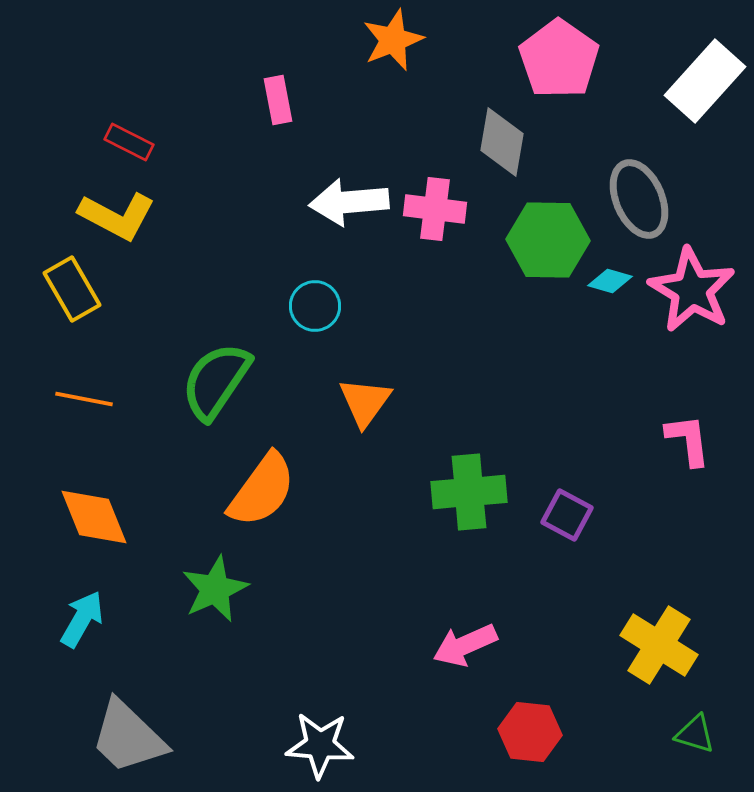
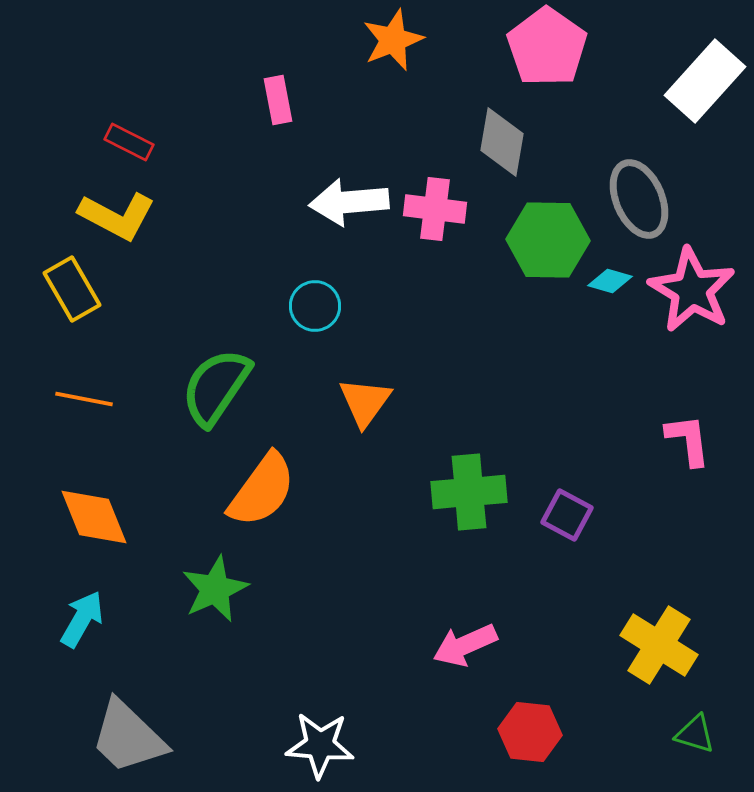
pink pentagon: moved 12 px left, 12 px up
green semicircle: moved 6 px down
